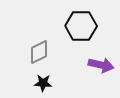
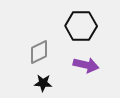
purple arrow: moved 15 px left
